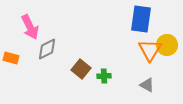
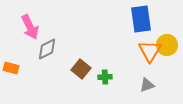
blue rectangle: rotated 16 degrees counterclockwise
orange triangle: moved 1 px down
orange rectangle: moved 10 px down
green cross: moved 1 px right, 1 px down
gray triangle: rotated 49 degrees counterclockwise
